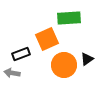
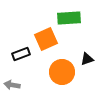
orange square: moved 1 px left
black triangle: rotated 16 degrees clockwise
orange circle: moved 2 px left, 7 px down
gray arrow: moved 12 px down
